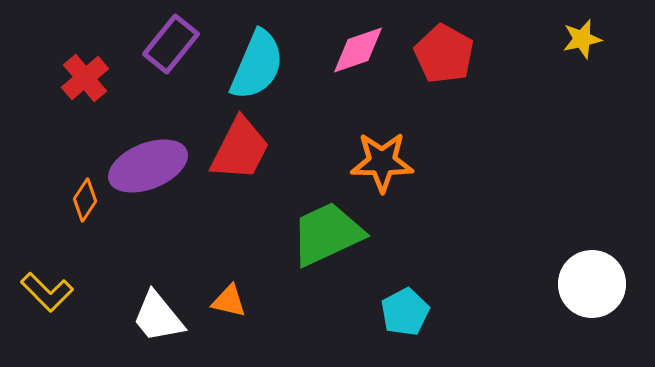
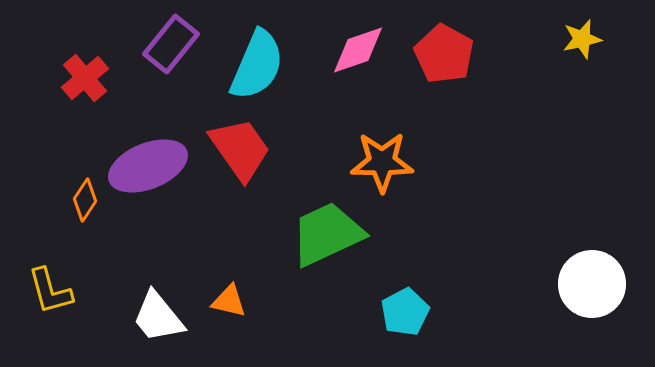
red trapezoid: rotated 62 degrees counterclockwise
yellow L-shape: moved 3 px right, 1 px up; rotated 30 degrees clockwise
